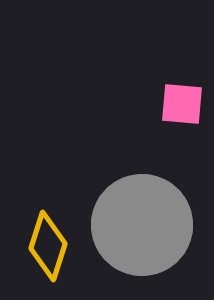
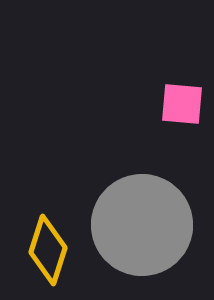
yellow diamond: moved 4 px down
